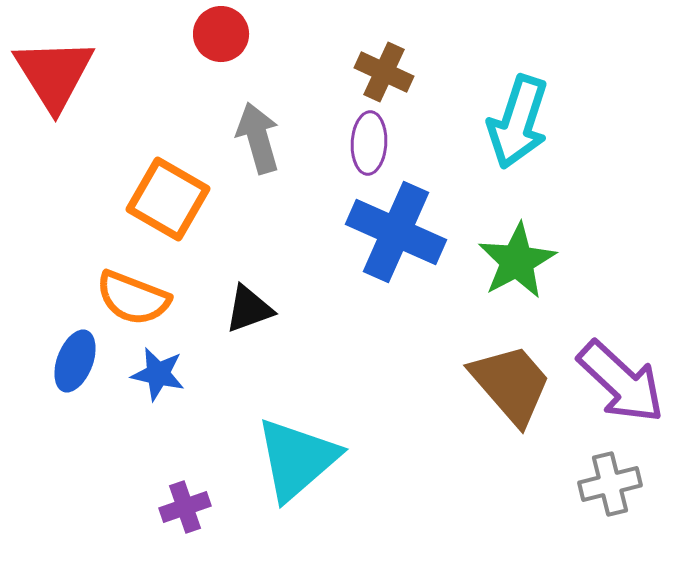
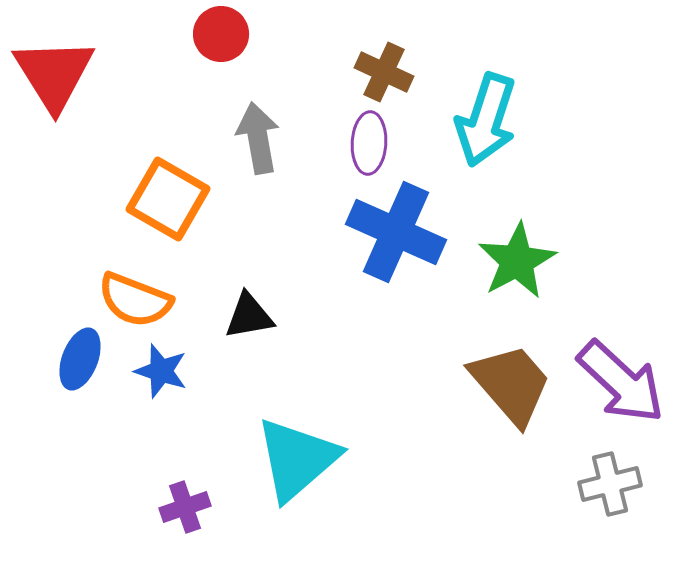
cyan arrow: moved 32 px left, 2 px up
gray arrow: rotated 6 degrees clockwise
orange semicircle: moved 2 px right, 2 px down
black triangle: moved 7 px down; rotated 10 degrees clockwise
blue ellipse: moved 5 px right, 2 px up
blue star: moved 3 px right, 3 px up; rotated 6 degrees clockwise
